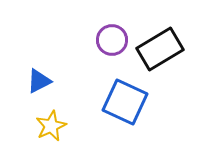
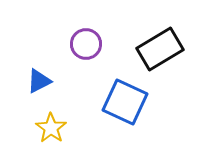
purple circle: moved 26 px left, 4 px down
yellow star: moved 2 px down; rotated 12 degrees counterclockwise
